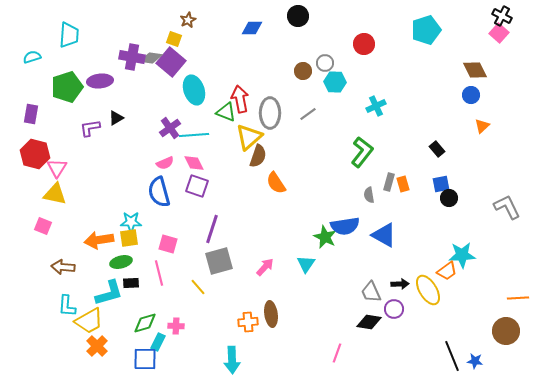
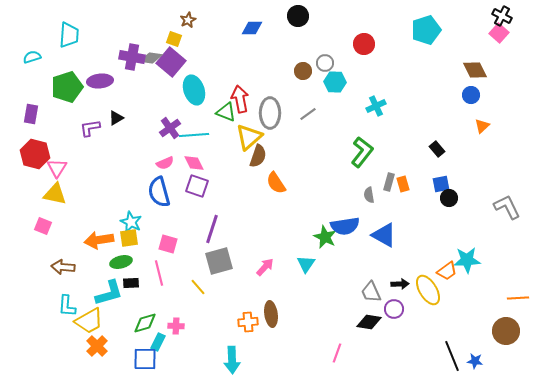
cyan star at (131, 222): rotated 25 degrees clockwise
cyan star at (462, 255): moved 5 px right, 5 px down
